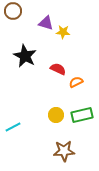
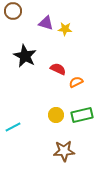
yellow star: moved 2 px right, 3 px up
